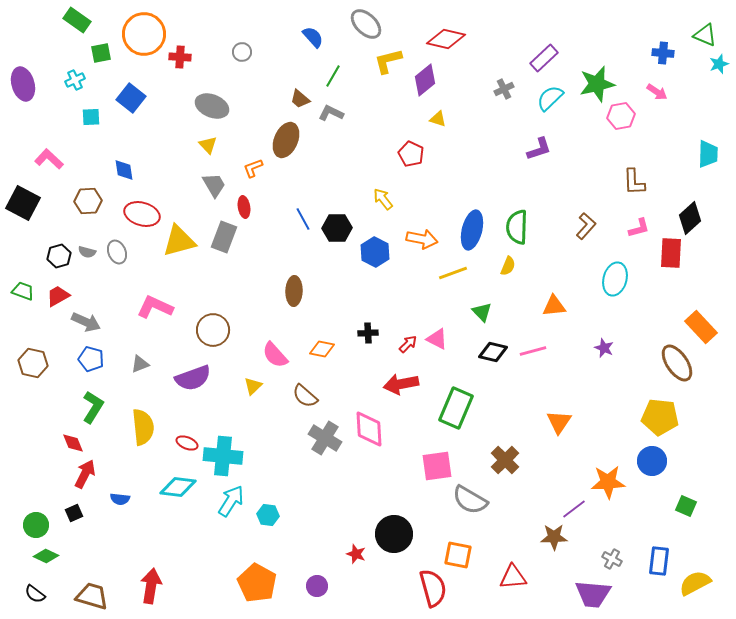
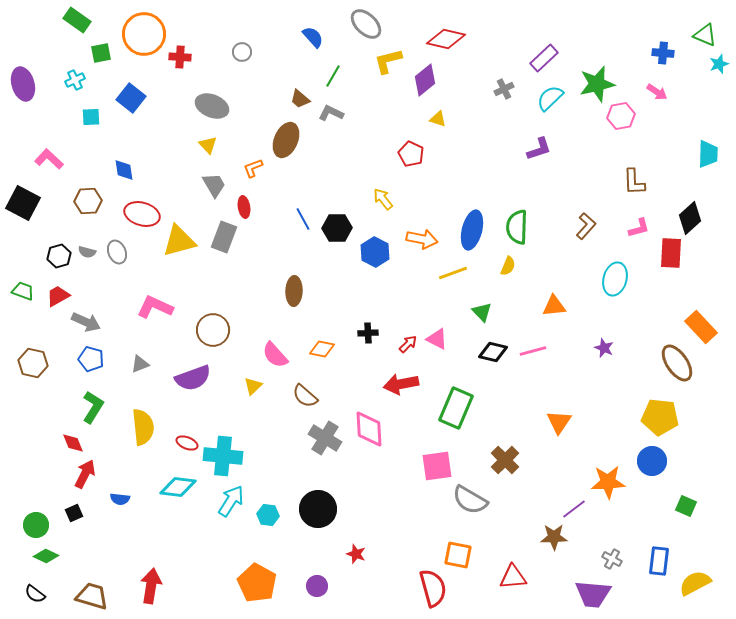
black circle at (394, 534): moved 76 px left, 25 px up
